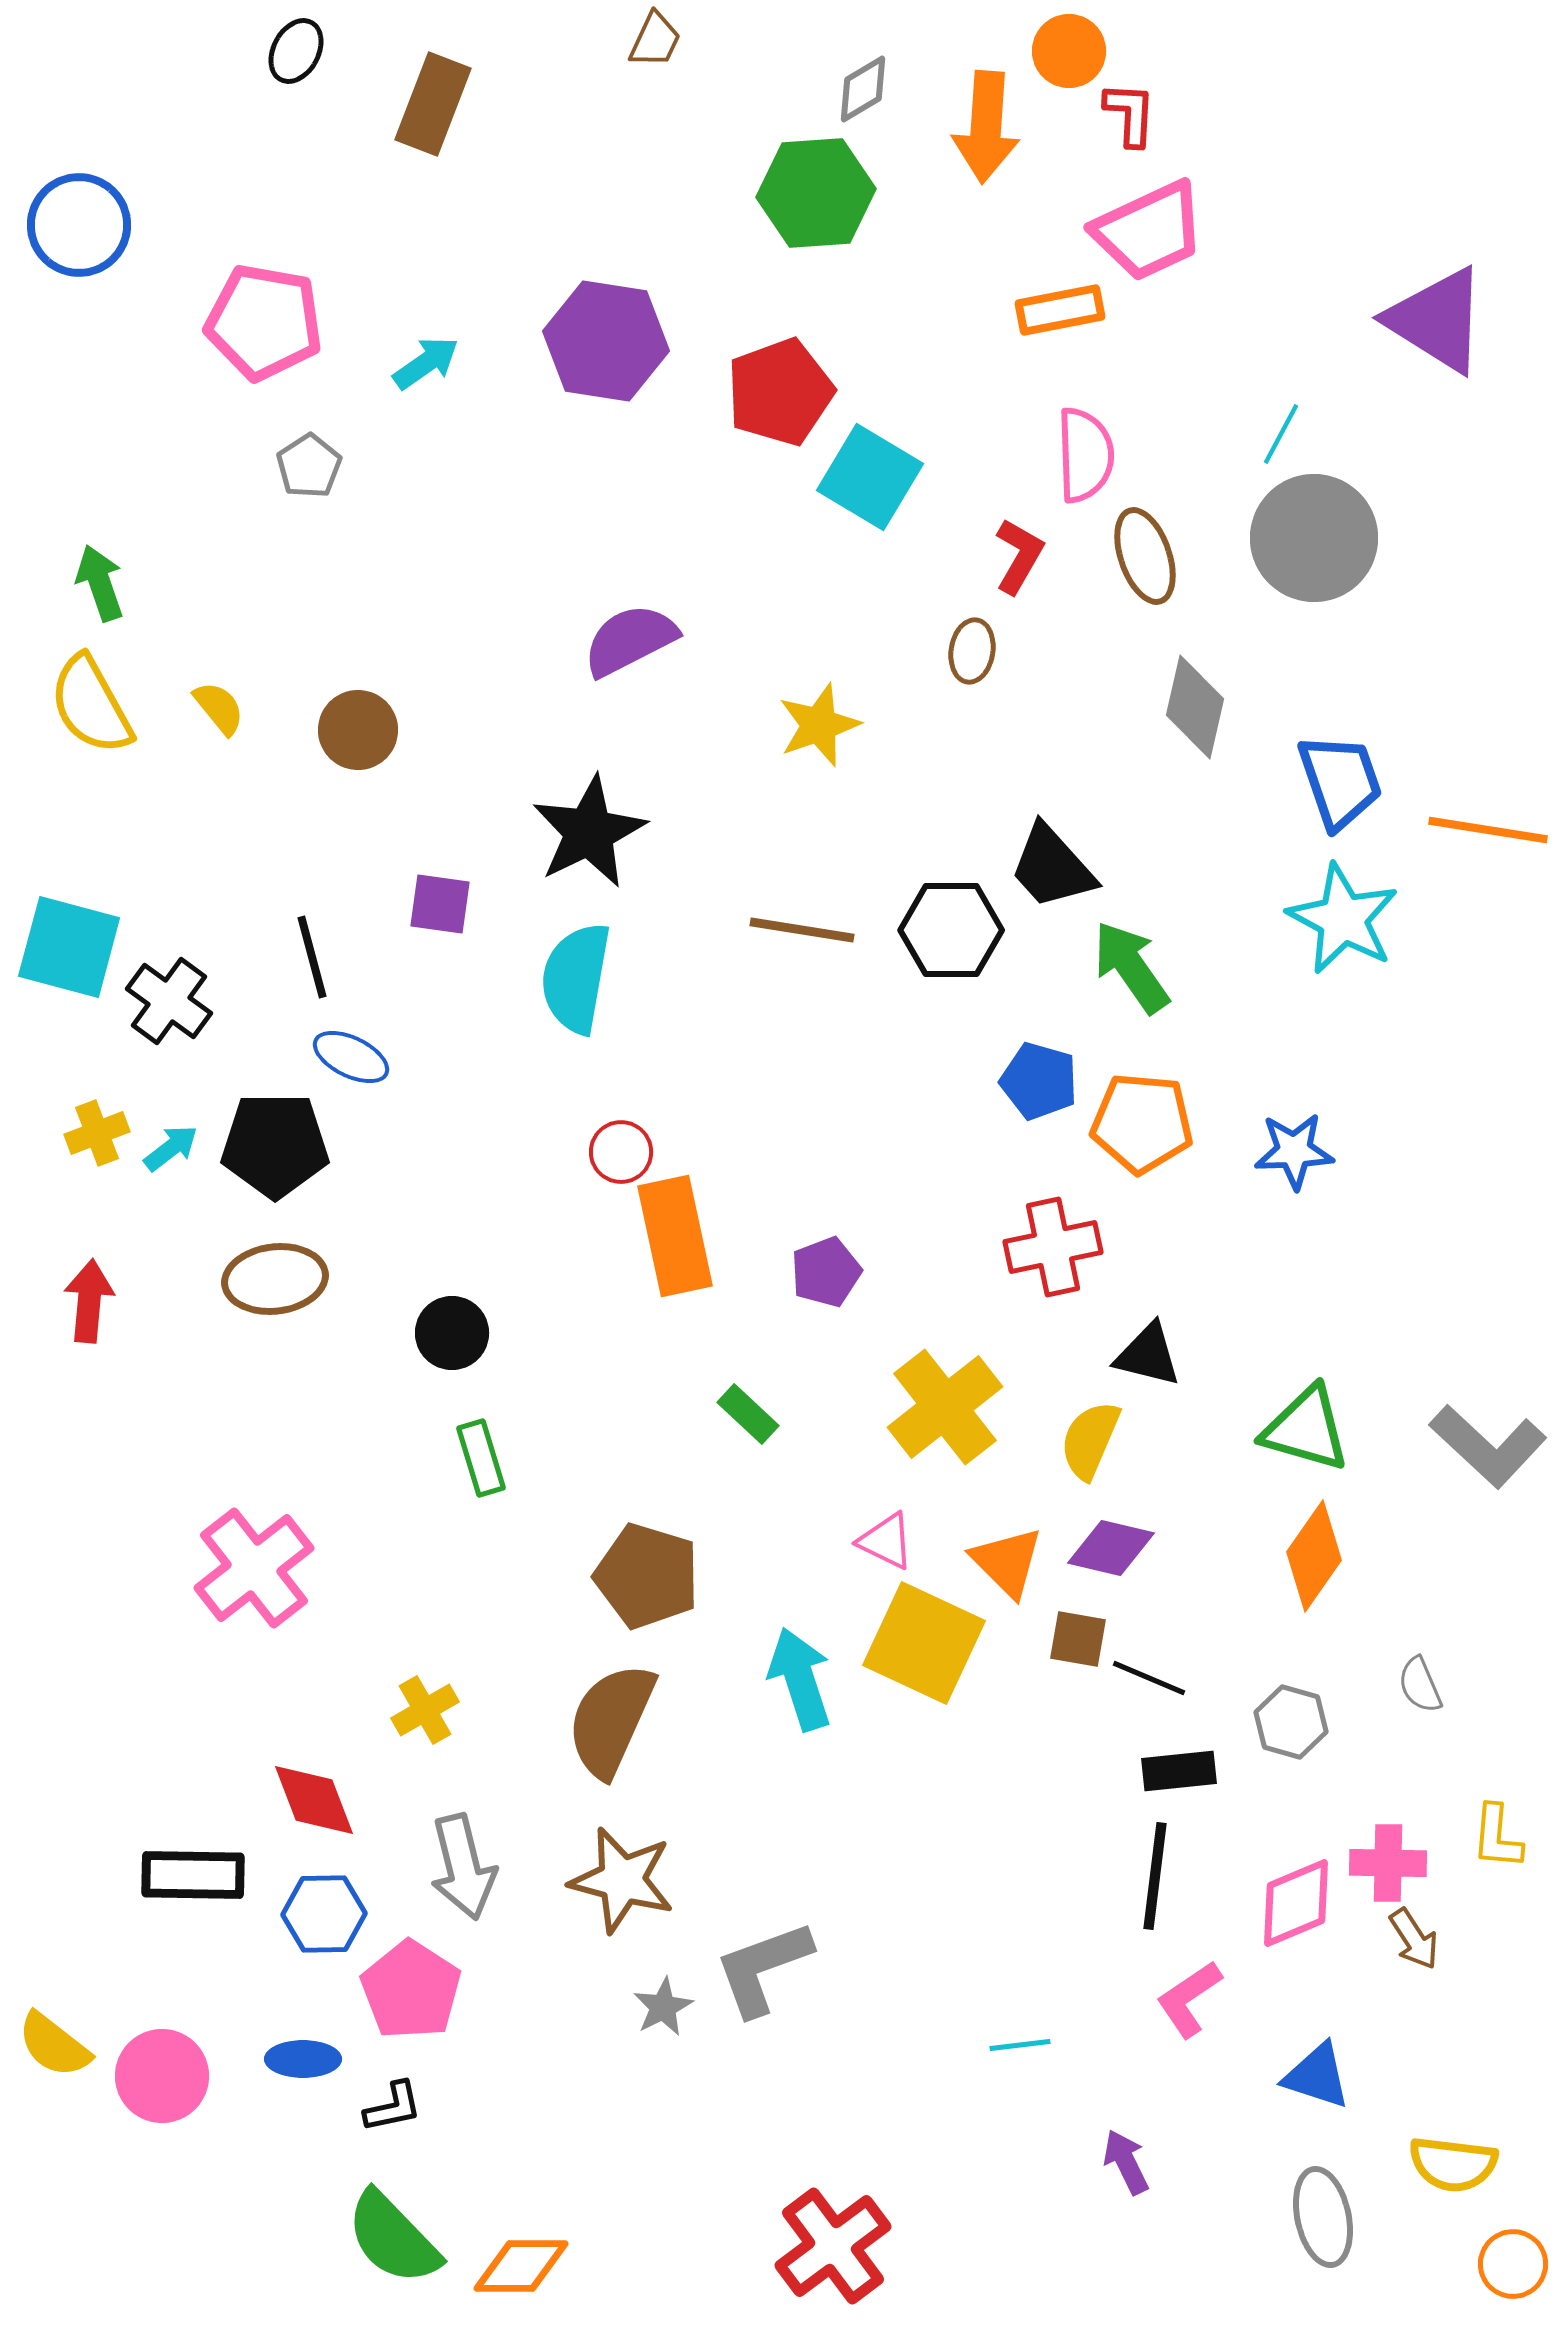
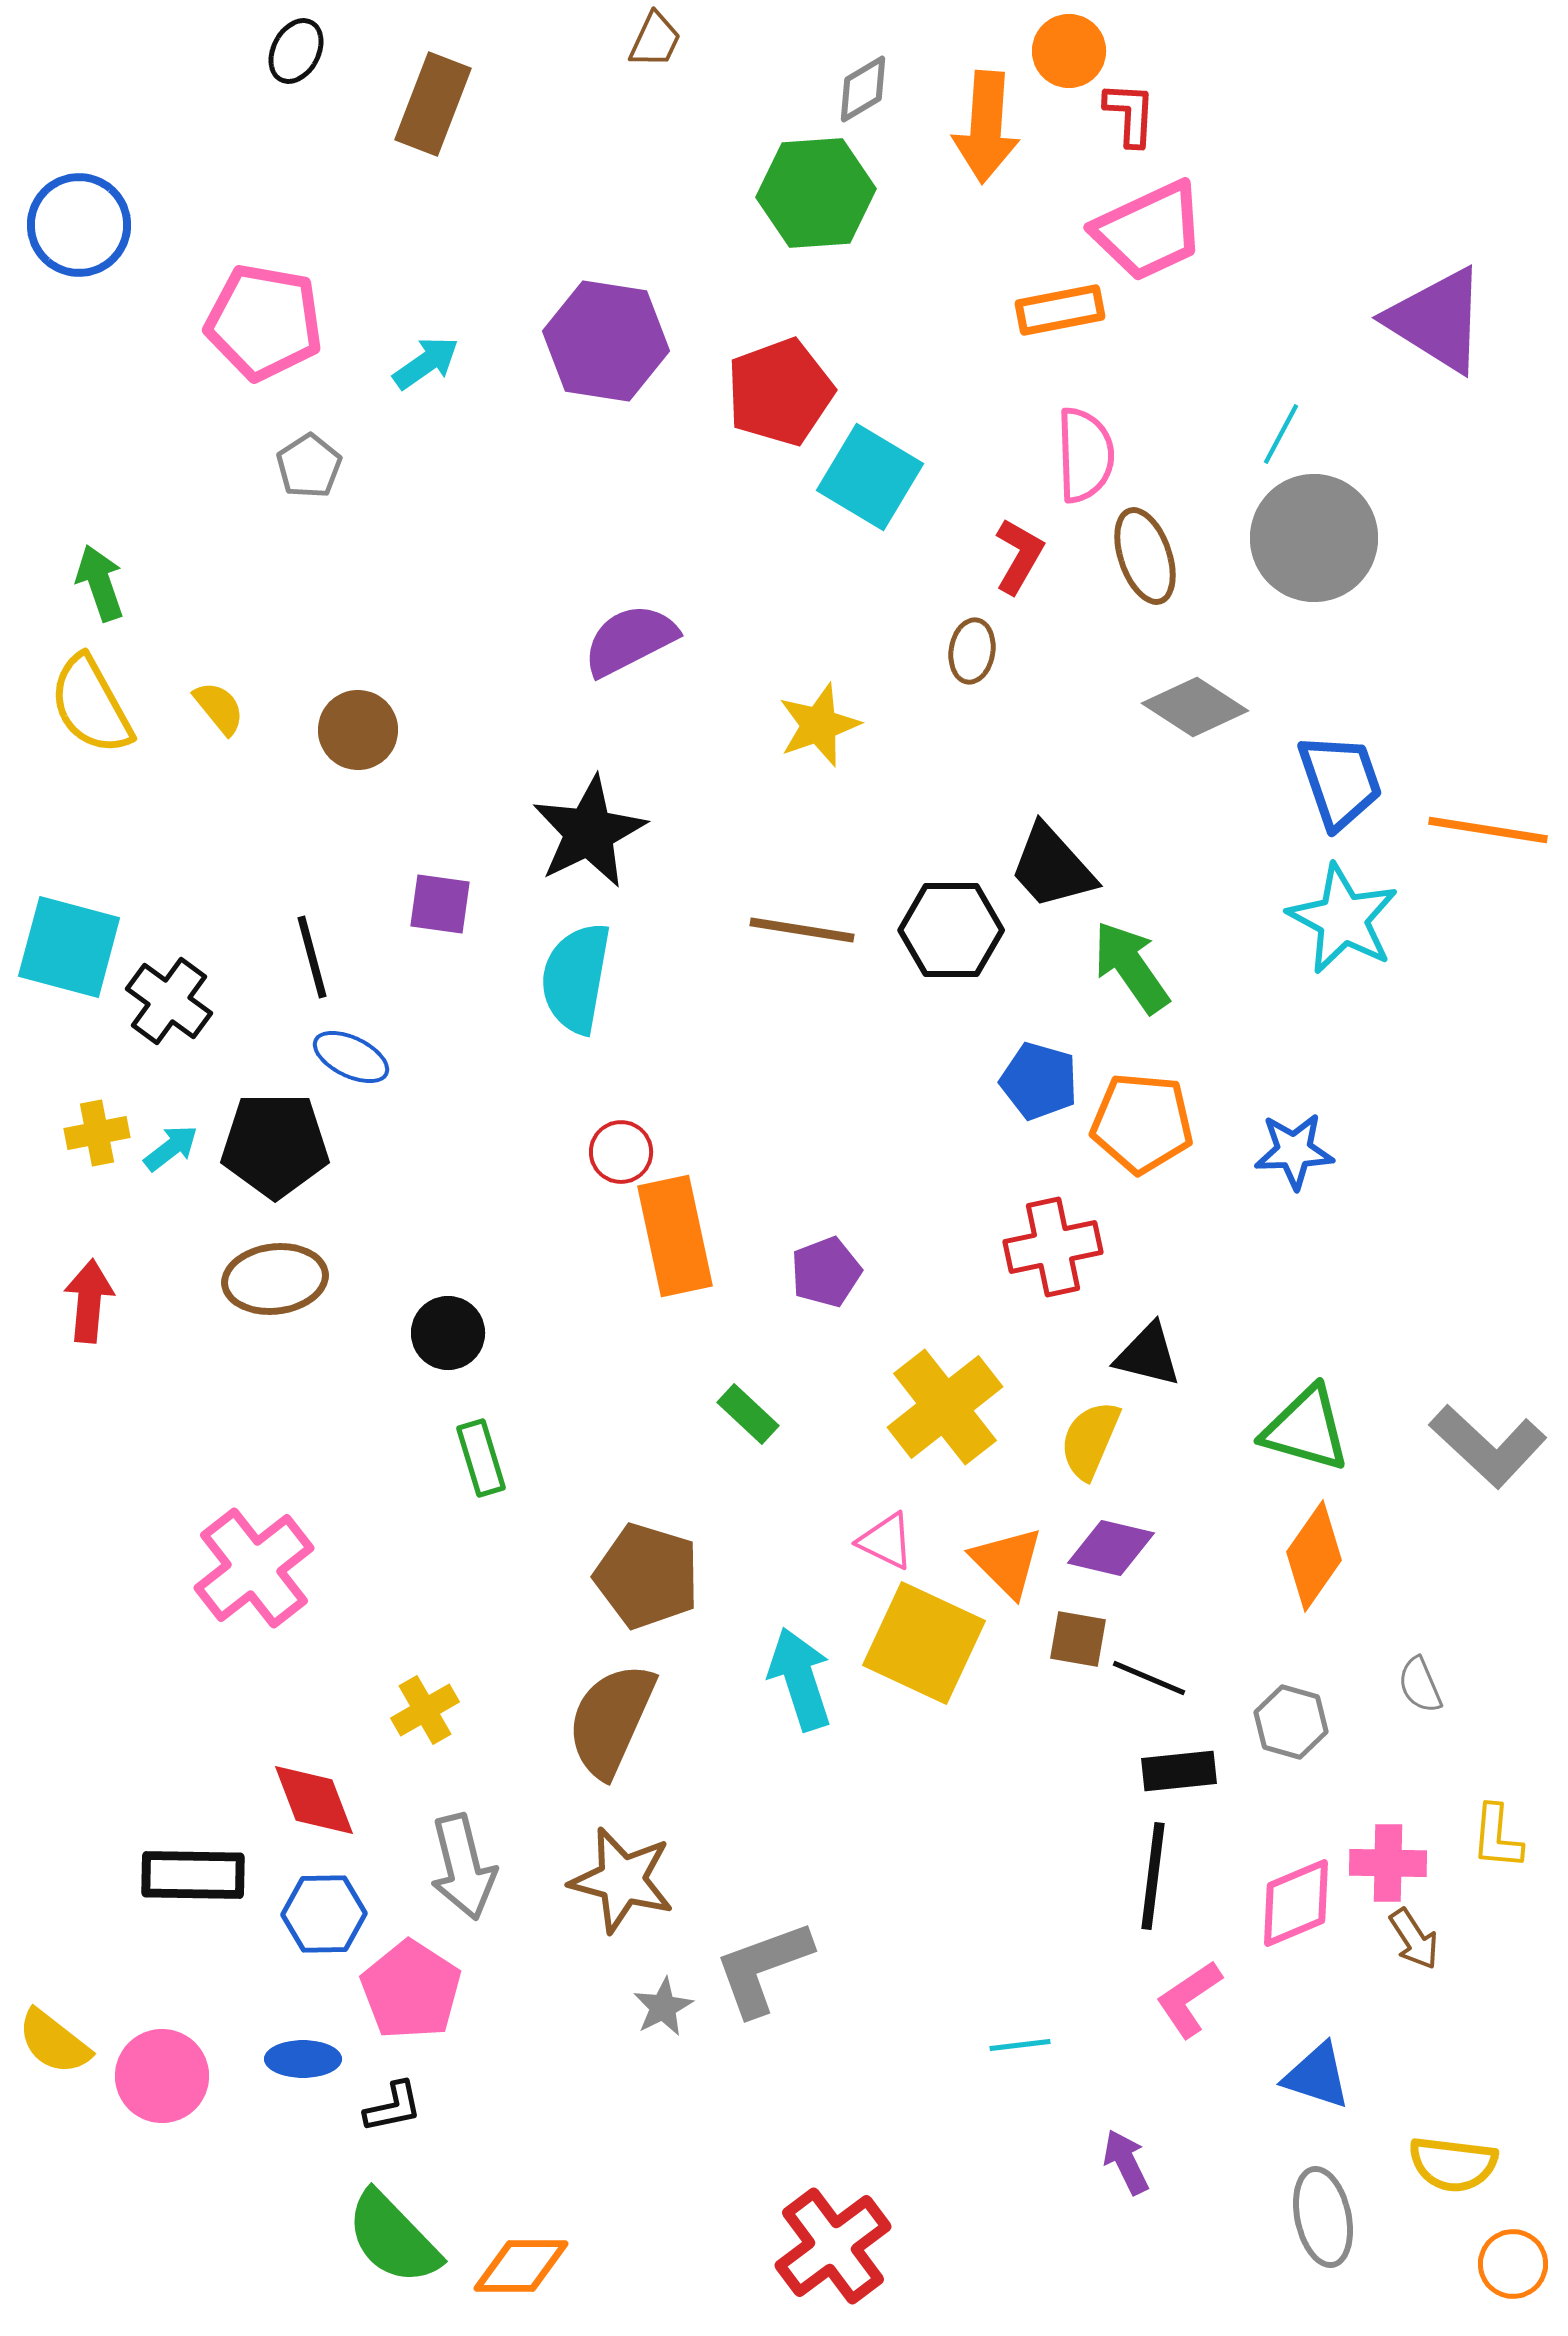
gray diamond at (1195, 707): rotated 70 degrees counterclockwise
yellow cross at (97, 1133): rotated 10 degrees clockwise
black circle at (452, 1333): moved 4 px left
black line at (1155, 1876): moved 2 px left
yellow semicircle at (54, 2045): moved 3 px up
